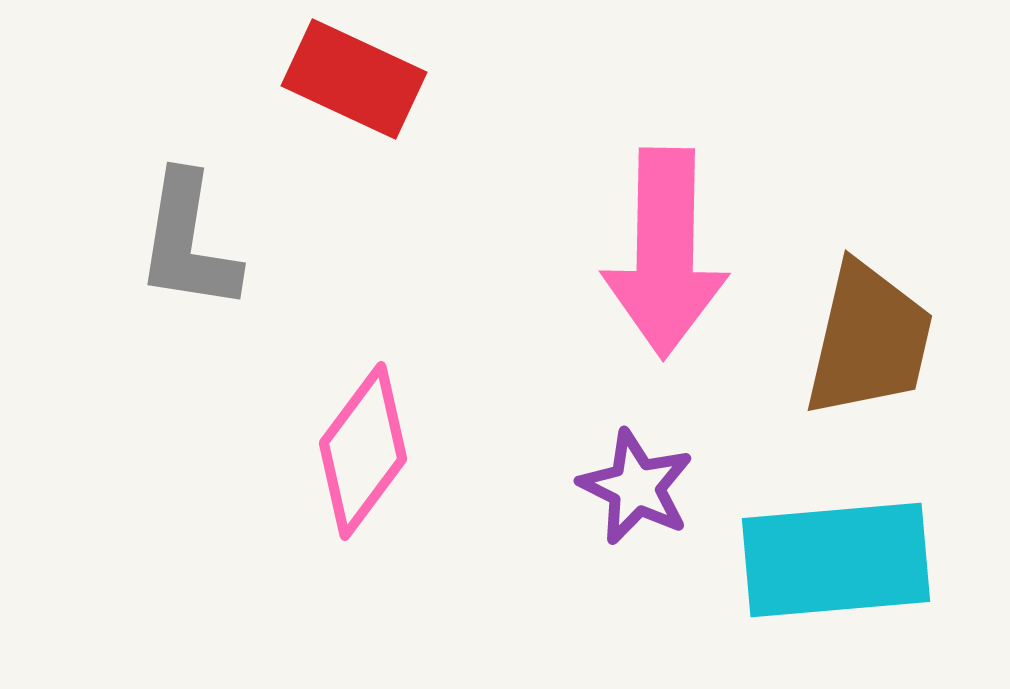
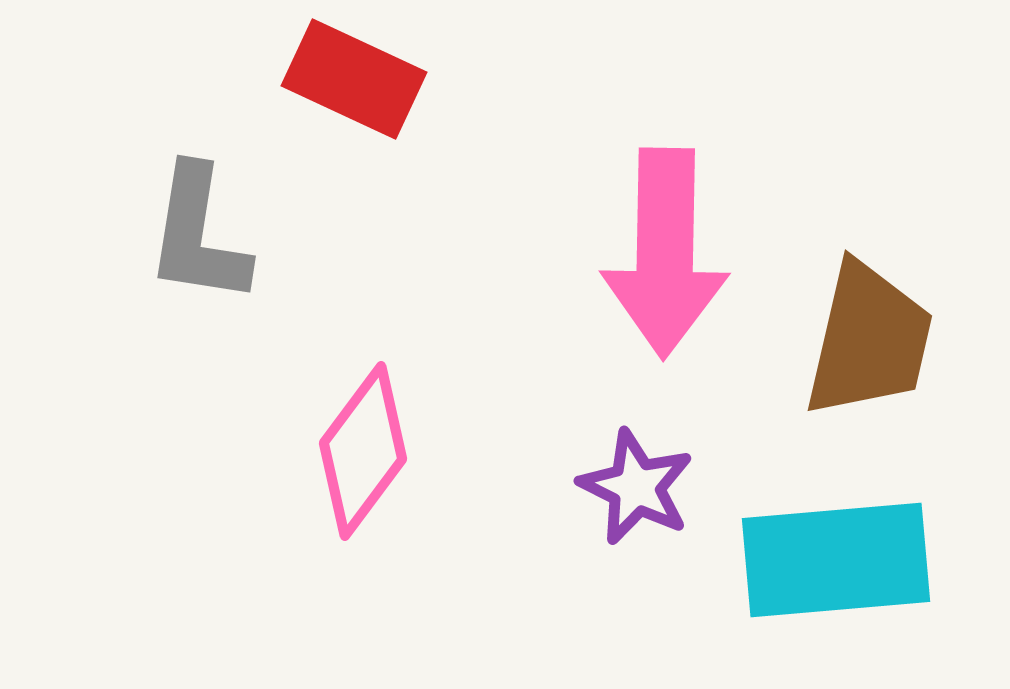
gray L-shape: moved 10 px right, 7 px up
